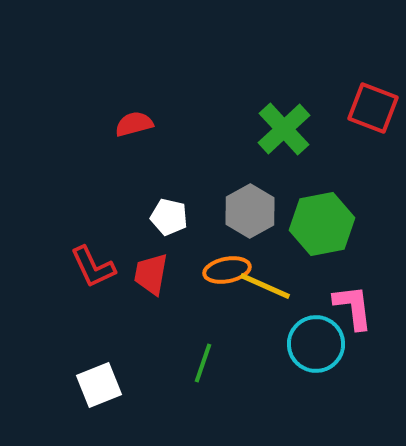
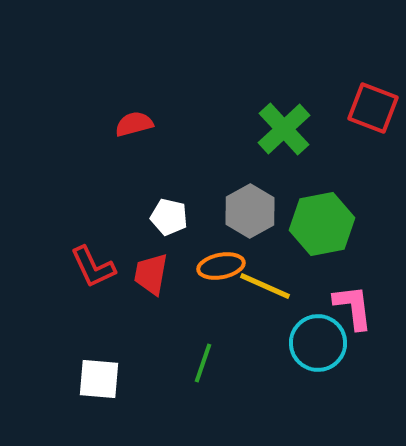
orange ellipse: moved 6 px left, 4 px up
cyan circle: moved 2 px right, 1 px up
white square: moved 6 px up; rotated 27 degrees clockwise
